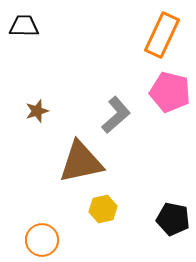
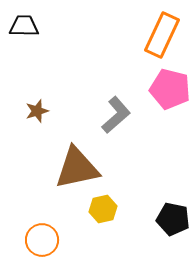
pink pentagon: moved 3 px up
brown triangle: moved 4 px left, 6 px down
